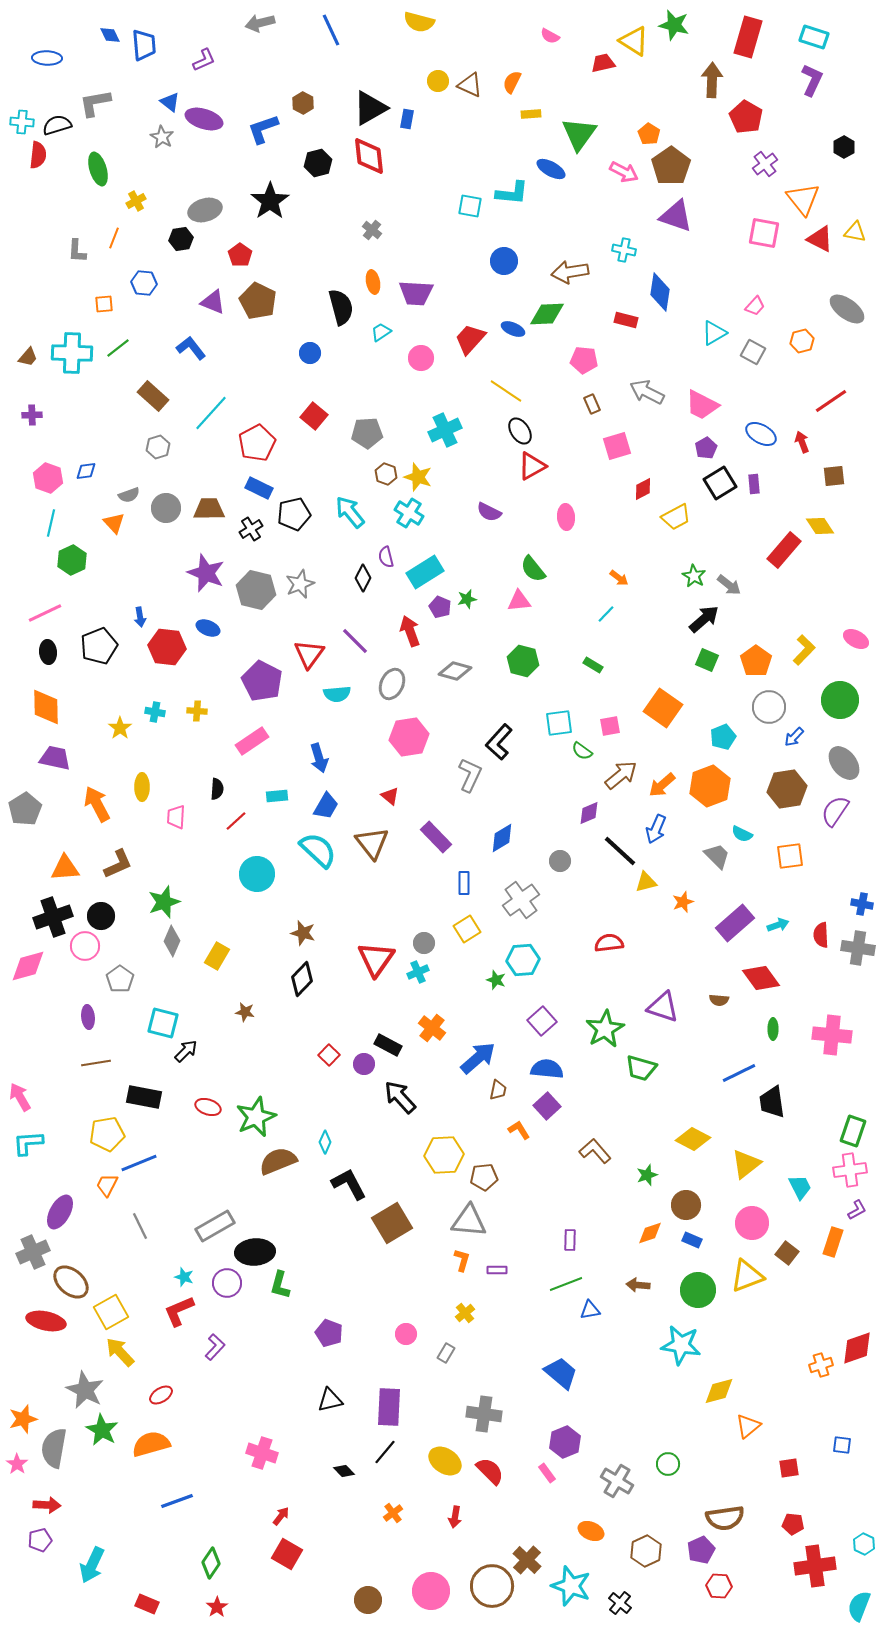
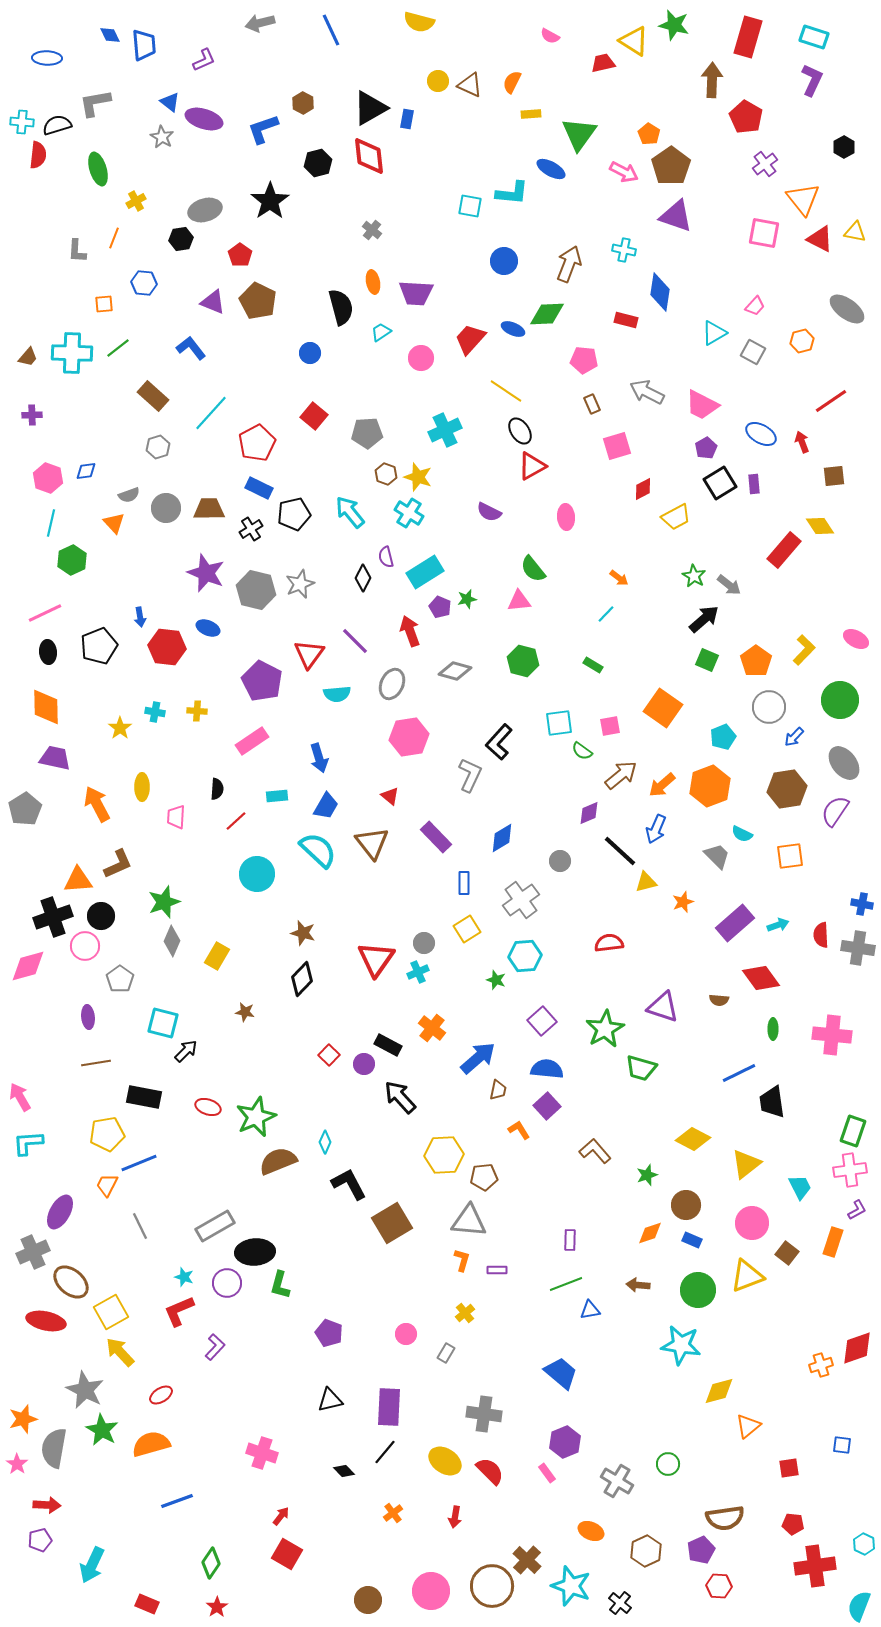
brown arrow at (570, 272): moved 1 px left, 8 px up; rotated 120 degrees clockwise
orange triangle at (65, 868): moved 13 px right, 12 px down
cyan hexagon at (523, 960): moved 2 px right, 4 px up
